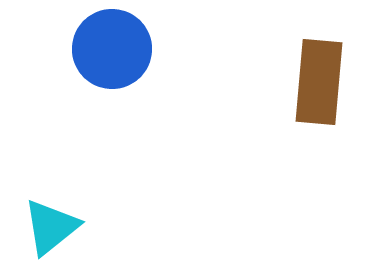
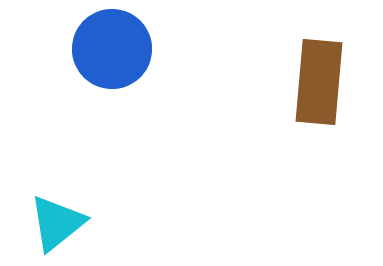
cyan triangle: moved 6 px right, 4 px up
